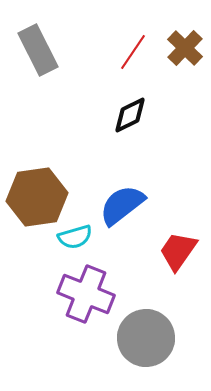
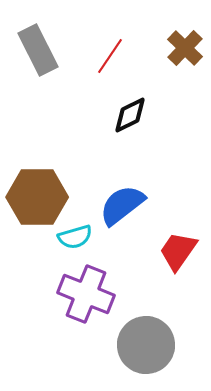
red line: moved 23 px left, 4 px down
brown hexagon: rotated 8 degrees clockwise
gray circle: moved 7 px down
